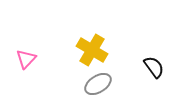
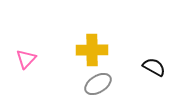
yellow cross: rotated 32 degrees counterclockwise
black semicircle: rotated 25 degrees counterclockwise
